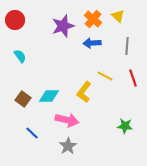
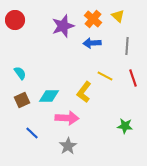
cyan semicircle: moved 17 px down
brown square: moved 1 px left, 1 px down; rotated 28 degrees clockwise
pink arrow: moved 2 px up; rotated 10 degrees counterclockwise
